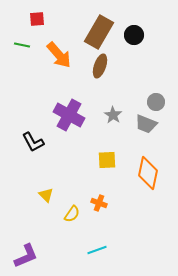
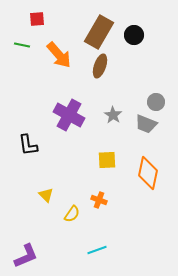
black L-shape: moved 5 px left, 3 px down; rotated 20 degrees clockwise
orange cross: moved 3 px up
